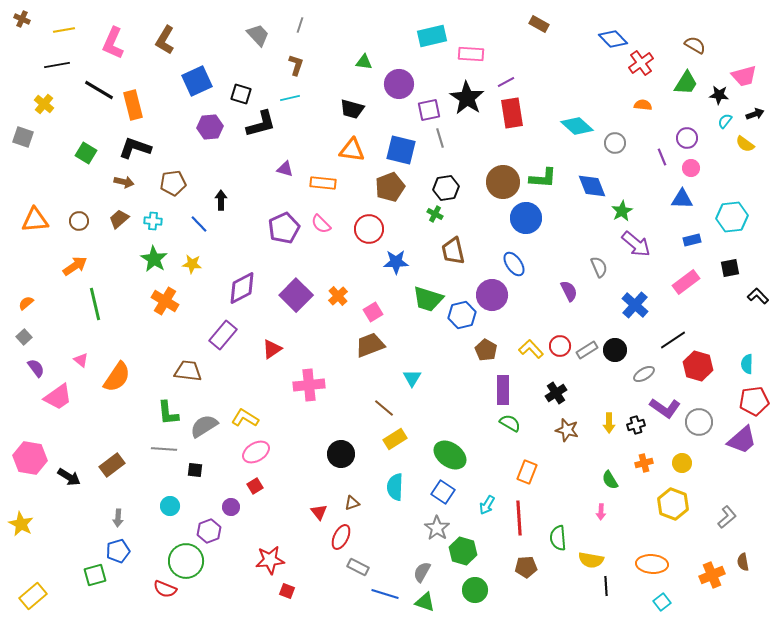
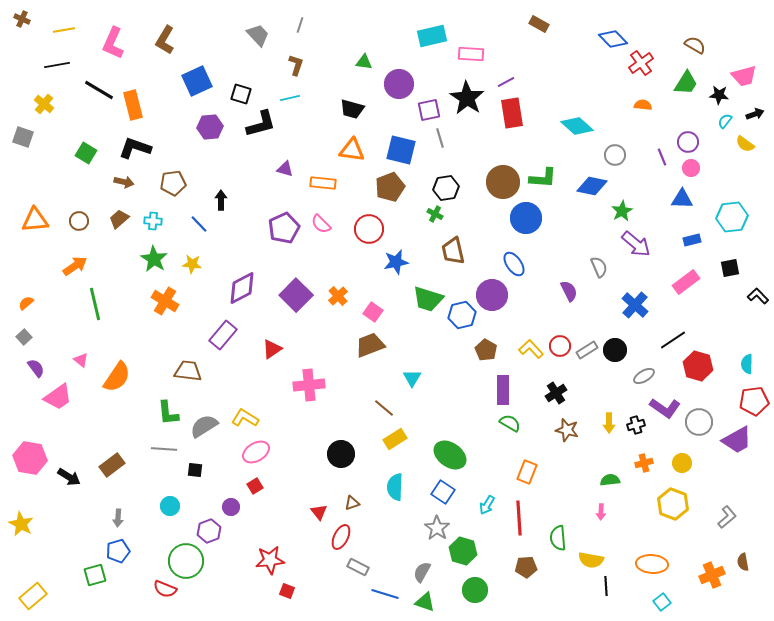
purple circle at (687, 138): moved 1 px right, 4 px down
gray circle at (615, 143): moved 12 px down
blue diamond at (592, 186): rotated 56 degrees counterclockwise
blue star at (396, 262): rotated 10 degrees counterclockwise
pink square at (373, 312): rotated 24 degrees counterclockwise
gray ellipse at (644, 374): moved 2 px down
purple trapezoid at (742, 440): moved 5 px left; rotated 12 degrees clockwise
green semicircle at (610, 480): rotated 114 degrees clockwise
